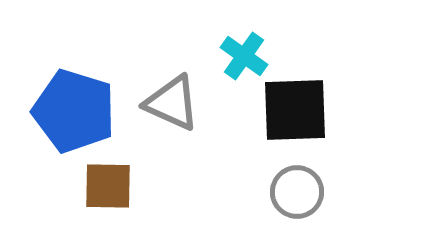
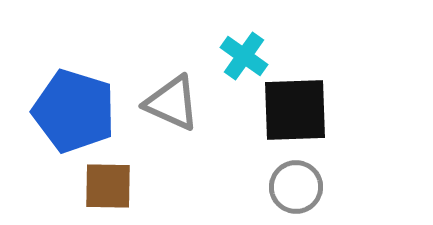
gray circle: moved 1 px left, 5 px up
